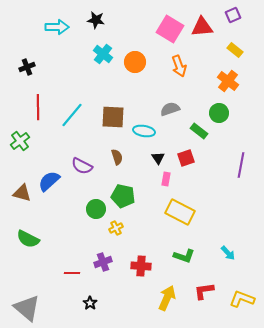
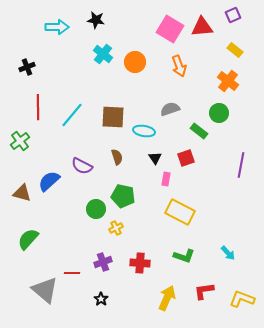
black triangle at (158, 158): moved 3 px left
green semicircle at (28, 239): rotated 105 degrees clockwise
red cross at (141, 266): moved 1 px left, 3 px up
black star at (90, 303): moved 11 px right, 4 px up
gray triangle at (27, 308): moved 18 px right, 18 px up
